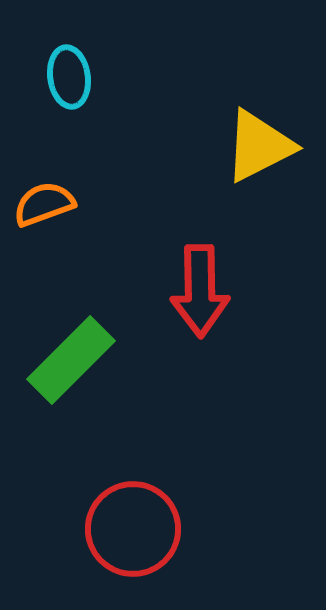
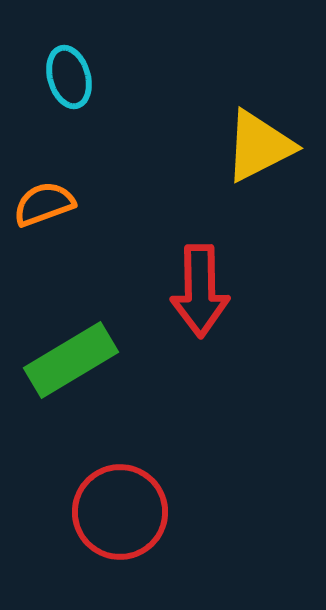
cyan ellipse: rotated 8 degrees counterclockwise
green rectangle: rotated 14 degrees clockwise
red circle: moved 13 px left, 17 px up
